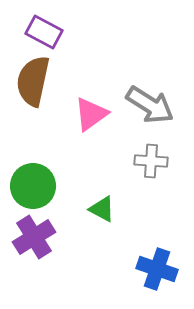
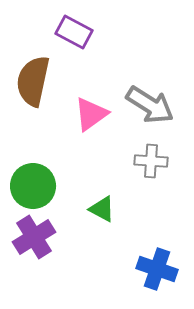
purple rectangle: moved 30 px right
